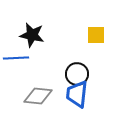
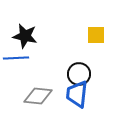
black star: moved 7 px left, 1 px down
black circle: moved 2 px right
